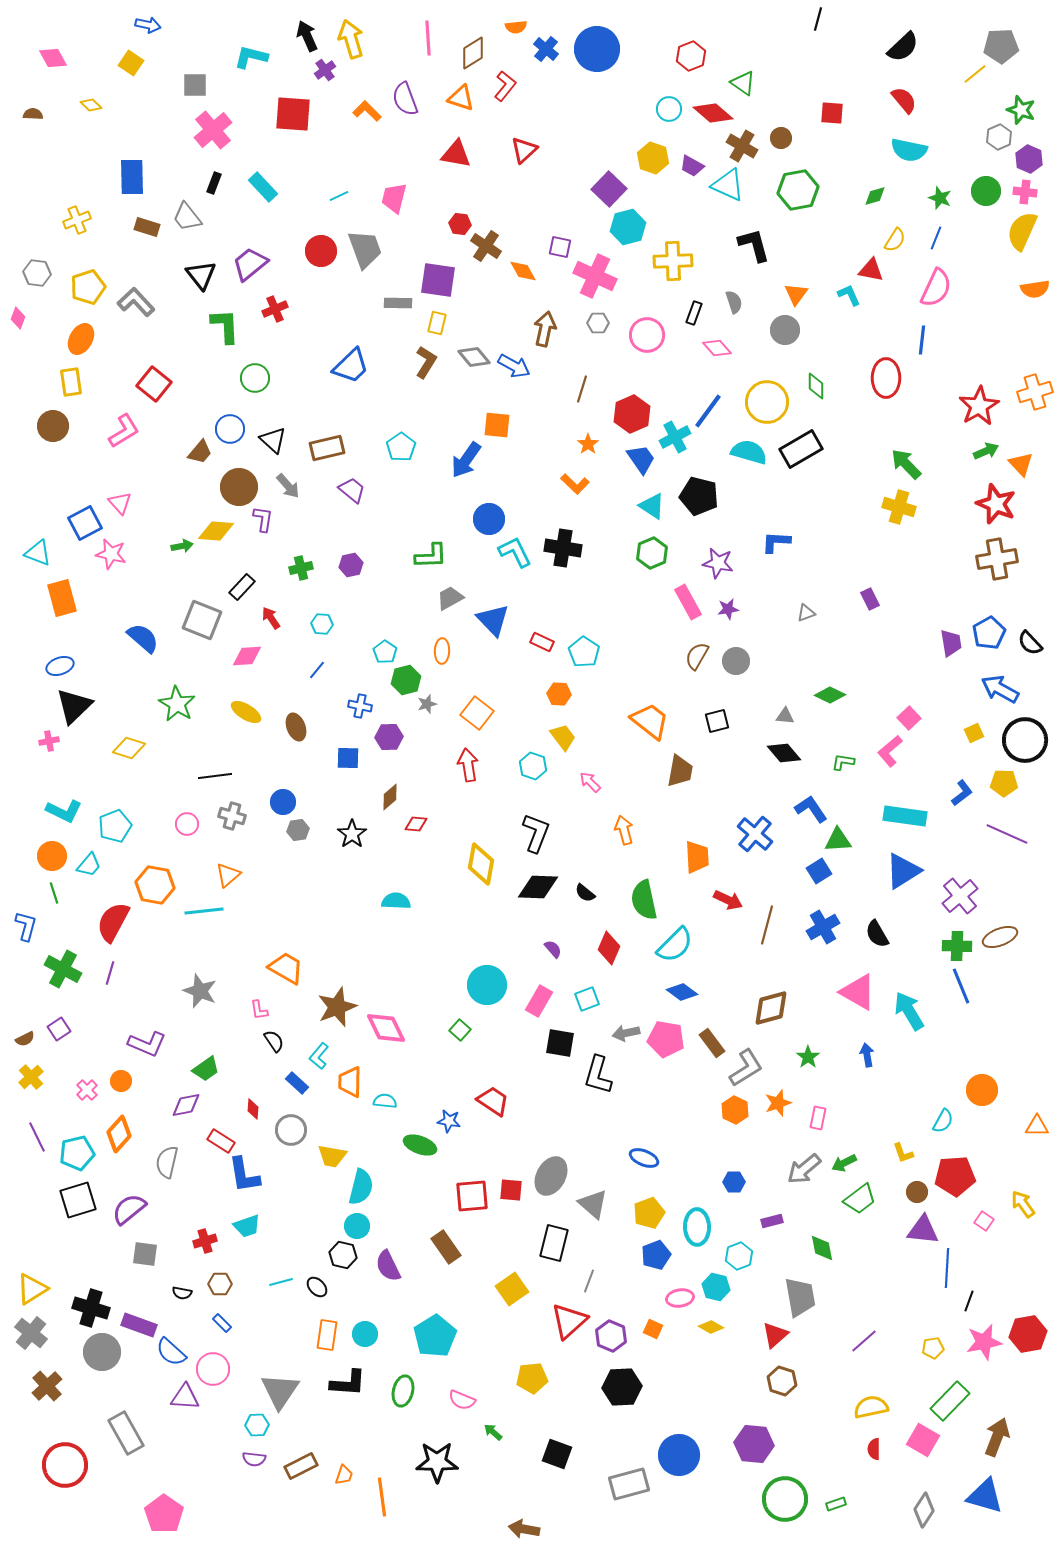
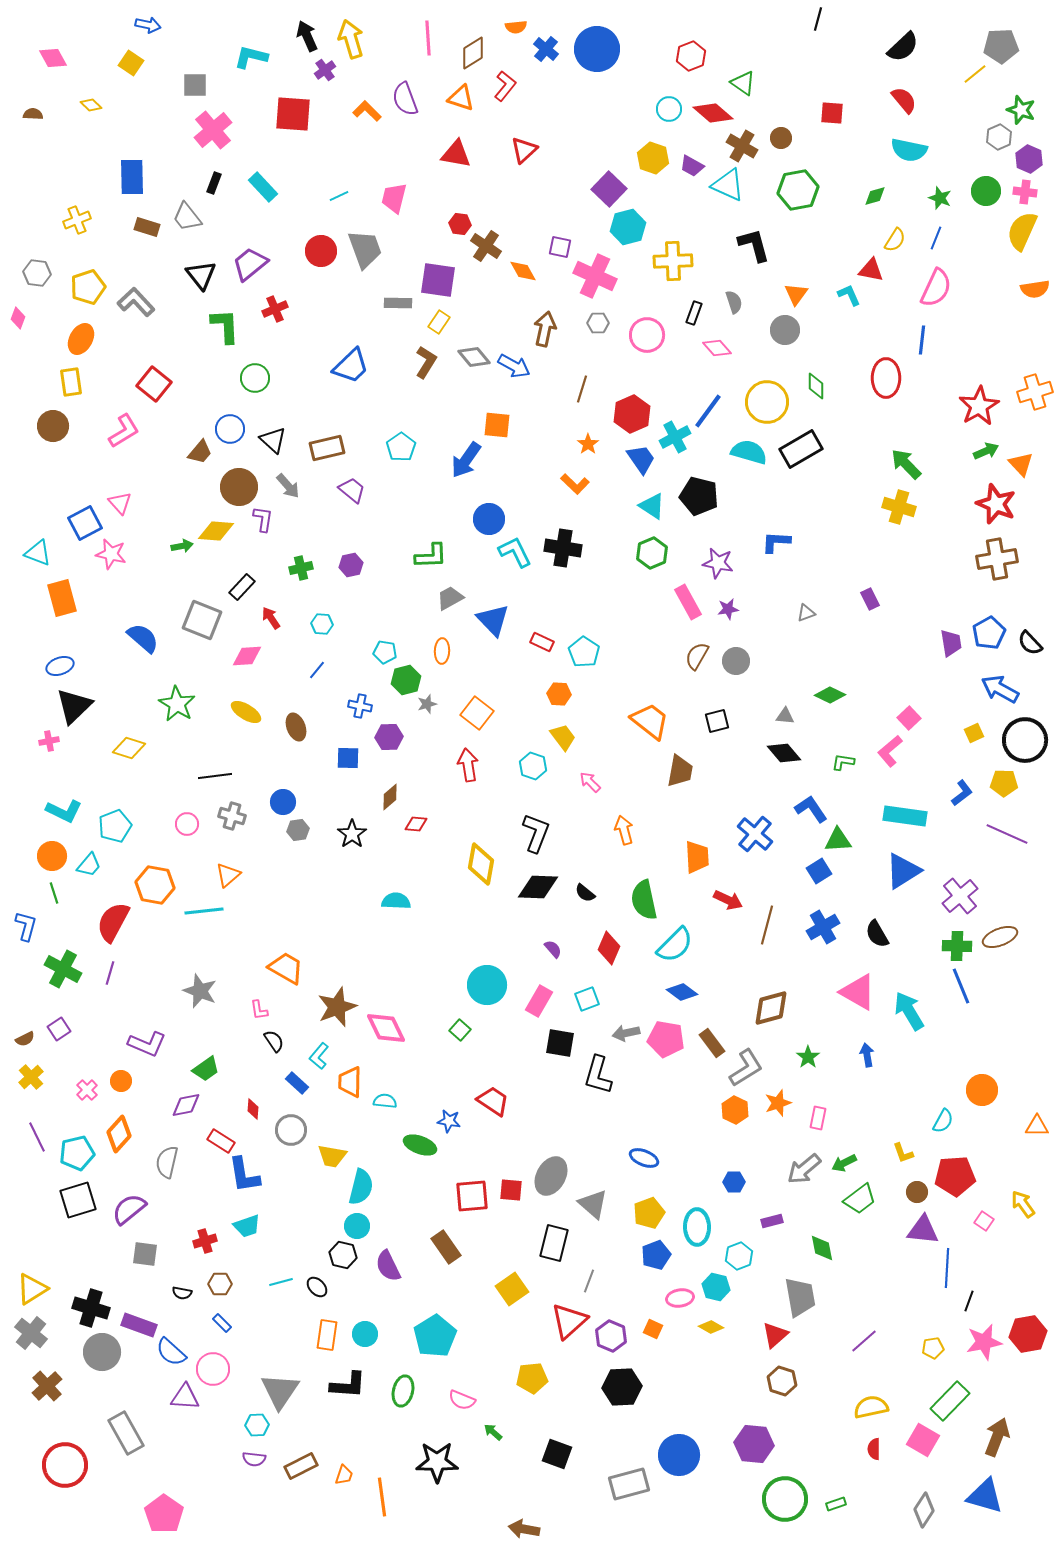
yellow rectangle at (437, 323): moved 2 px right, 1 px up; rotated 20 degrees clockwise
cyan pentagon at (385, 652): rotated 25 degrees counterclockwise
black L-shape at (348, 1383): moved 2 px down
